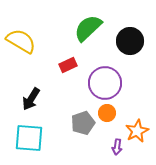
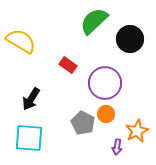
green semicircle: moved 6 px right, 7 px up
black circle: moved 2 px up
red rectangle: rotated 60 degrees clockwise
orange circle: moved 1 px left, 1 px down
gray pentagon: rotated 25 degrees counterclockwise
